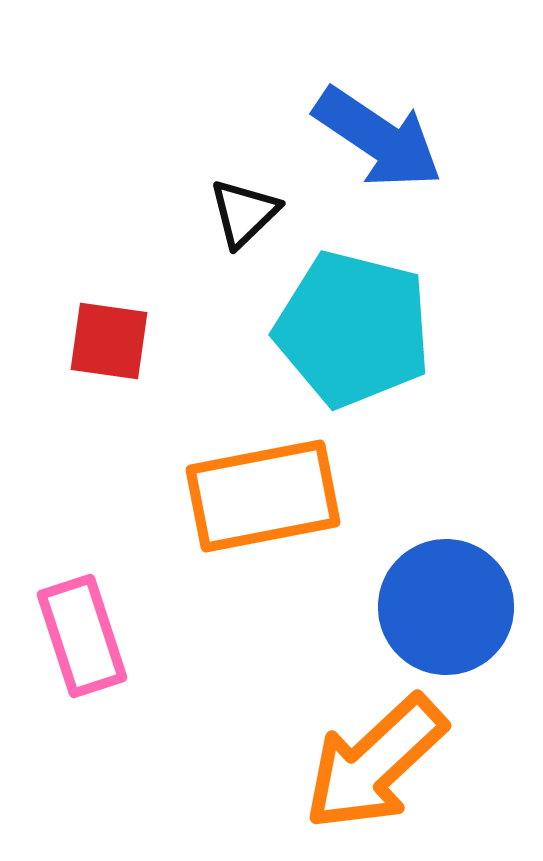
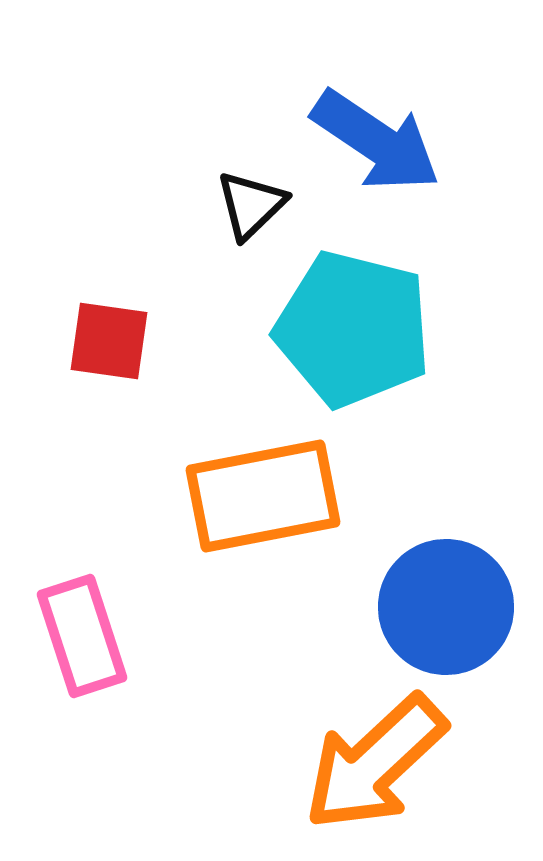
blue arrow: moved 2 px left, 3 px down
black triangle: moved 7 px right, 8 px up
